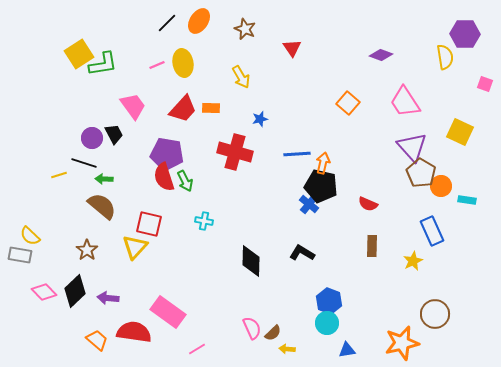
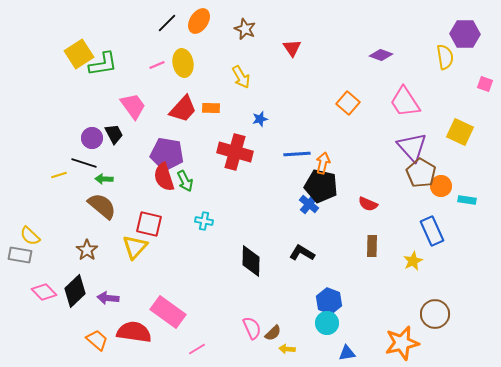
blue triangle at (347, 350): moved 3 px down
